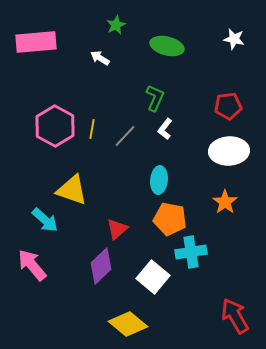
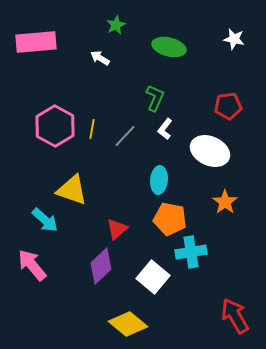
green ellipse: moved 2 px right, 1 px down
white ellipse: moved 19 px left; rotated 27 degrees clockwise
